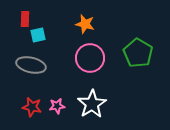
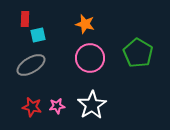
gray ellipse: rotated 44 degrees counterclockwise
white star: moved 1 px down
